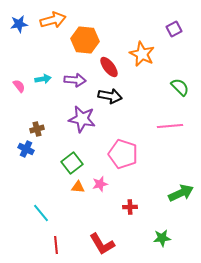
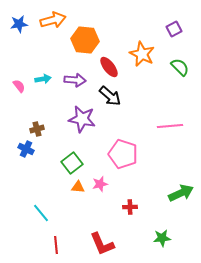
green semicircle: moved 20 px up
black arrow: rotated 30 degrees clockwise
red L-shape: rotated 8 degrees clockwise
